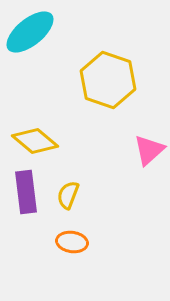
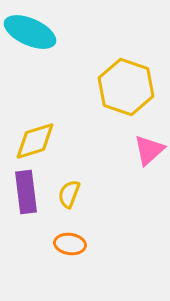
cyan ellipse: rotated 63 degrees clockwise
yellow hexagon: moved 18 px right, 7 px down
yellow diamond: rotated 57 degrees counterclockwise
yellow semicircle: moved 1 px right, 1 px up
orange ellipse: moved 2 px left, 2 px down
